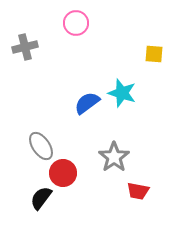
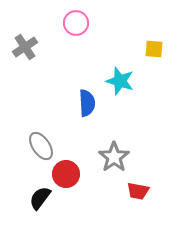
gray cross: rotated 20 degrees counterclockwise
yellow square: moved 5 px up
cyan star: moved 2 px left, 12 px up
blue semicircle: rotated 124 degrees clockwise
red circle: moved 3 px right, 1 px down
black semicircle: moved 1 px left
